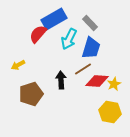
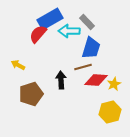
blue rectangle: moved 4 px left
gray rectangle: moved 3 px left, 1 px up
cyan arrow: moved 8 px up; rotated 65 degrees clockwise
yellow arrow: rotated 56 degrees clockwise
brown line: moved 2 px up; rotated 18 degrees clockwise
red diamond: moved 1 px left, 1 px up
yellow hexagon: rotated 25 degrees counterclockwise
